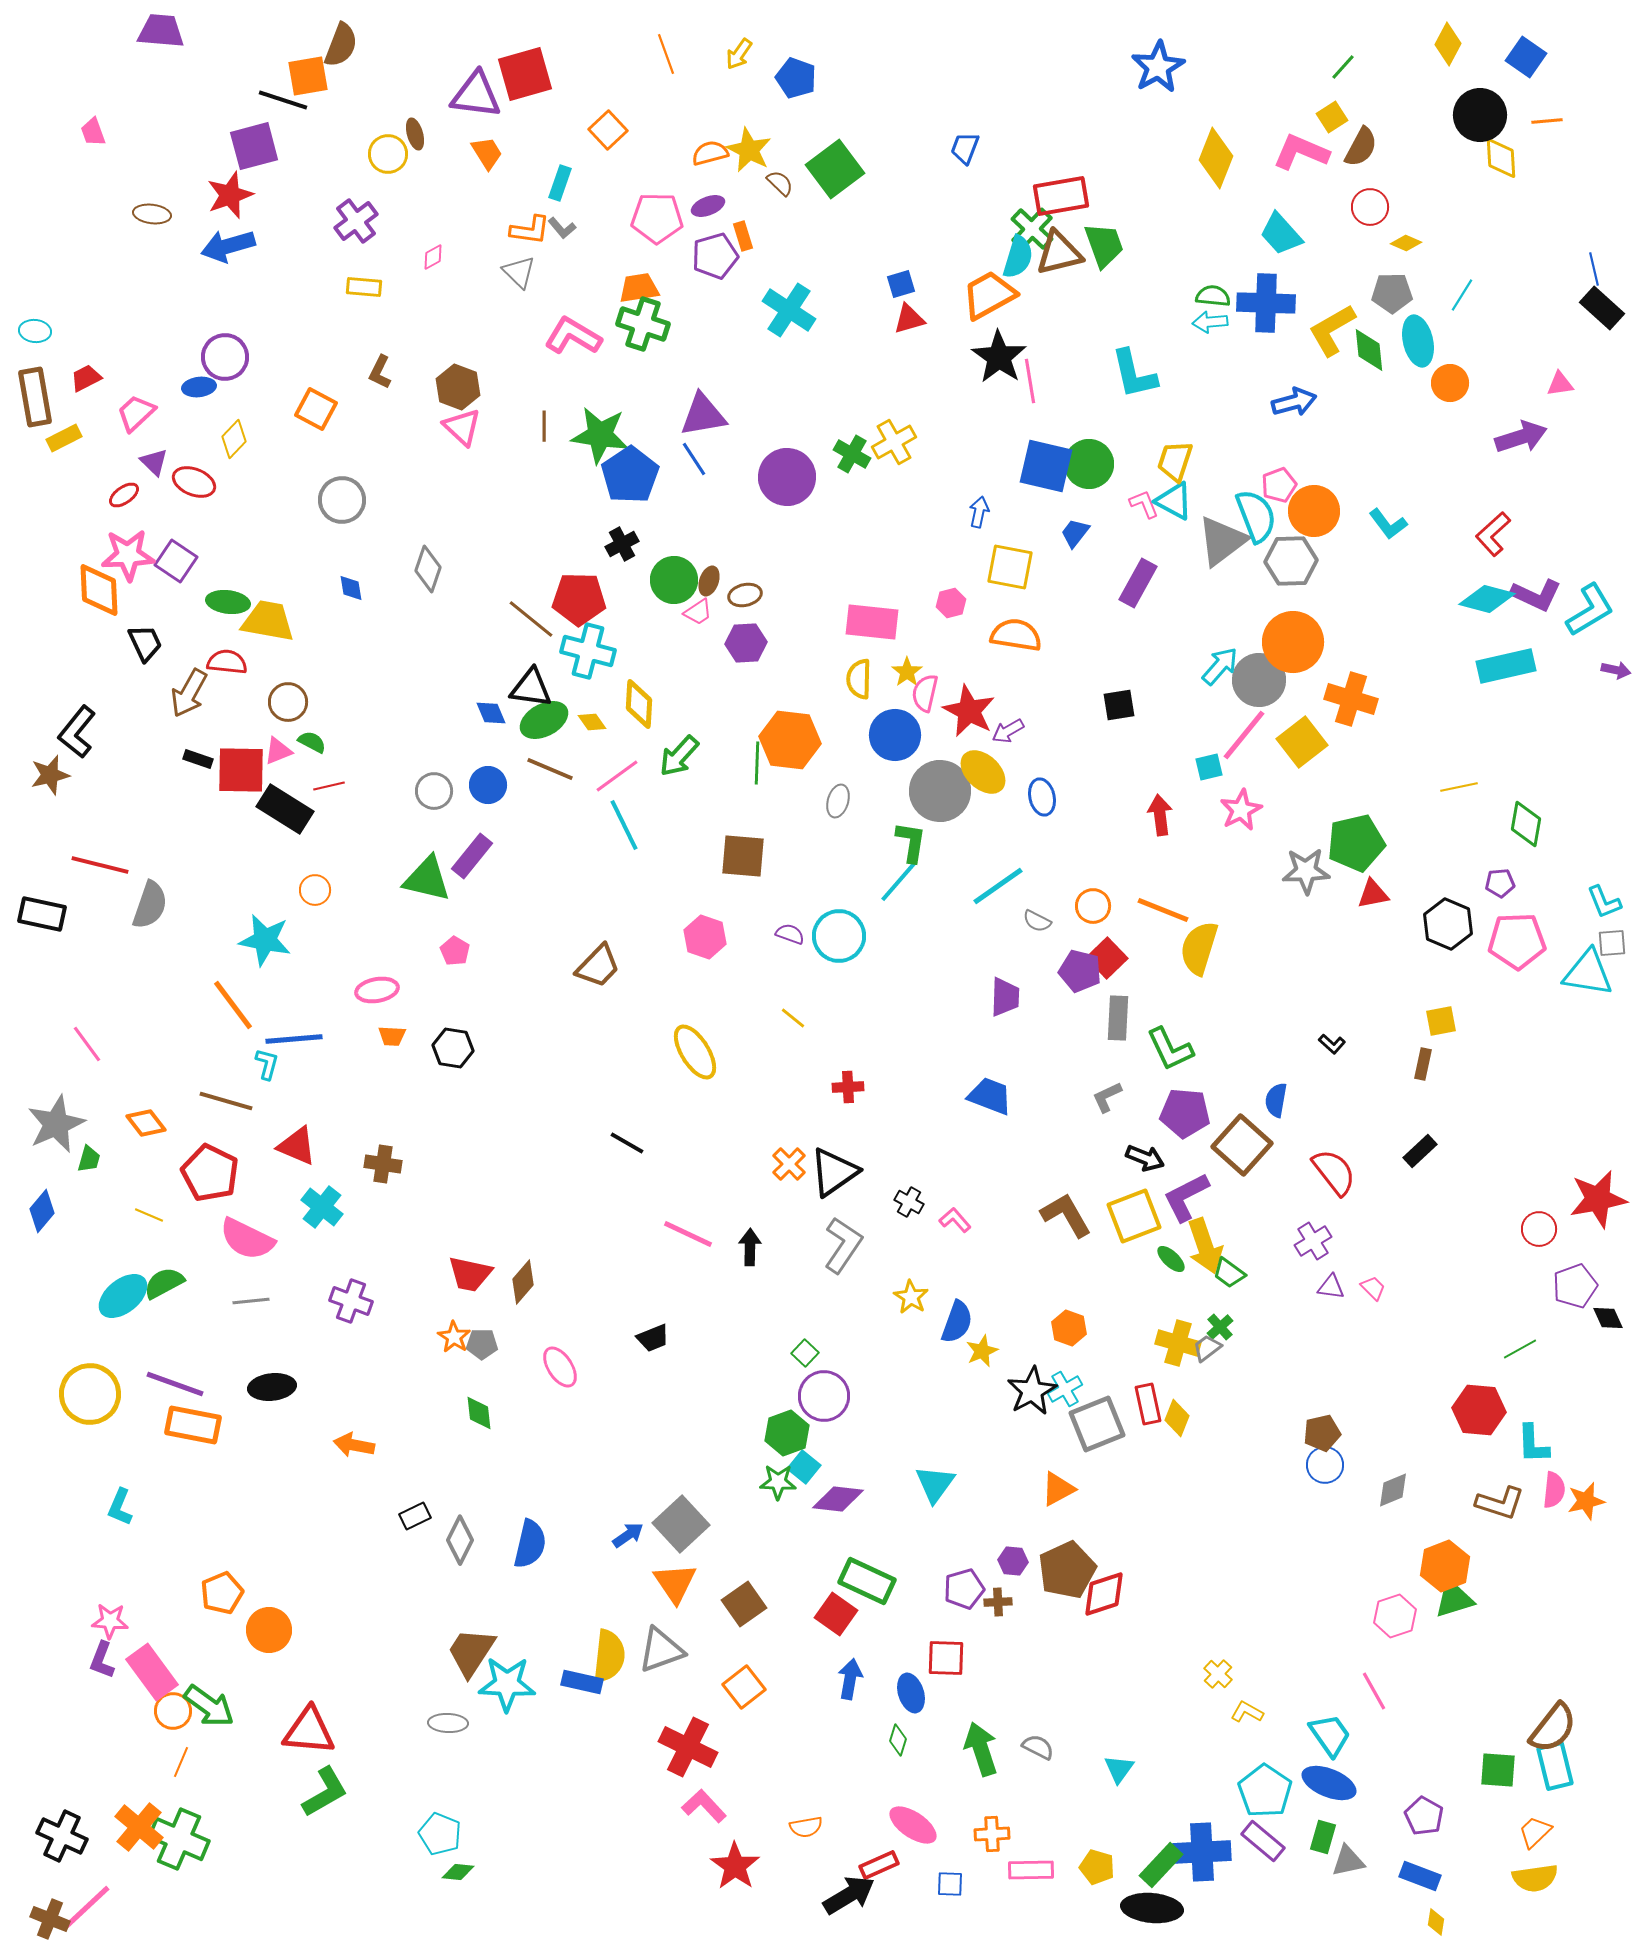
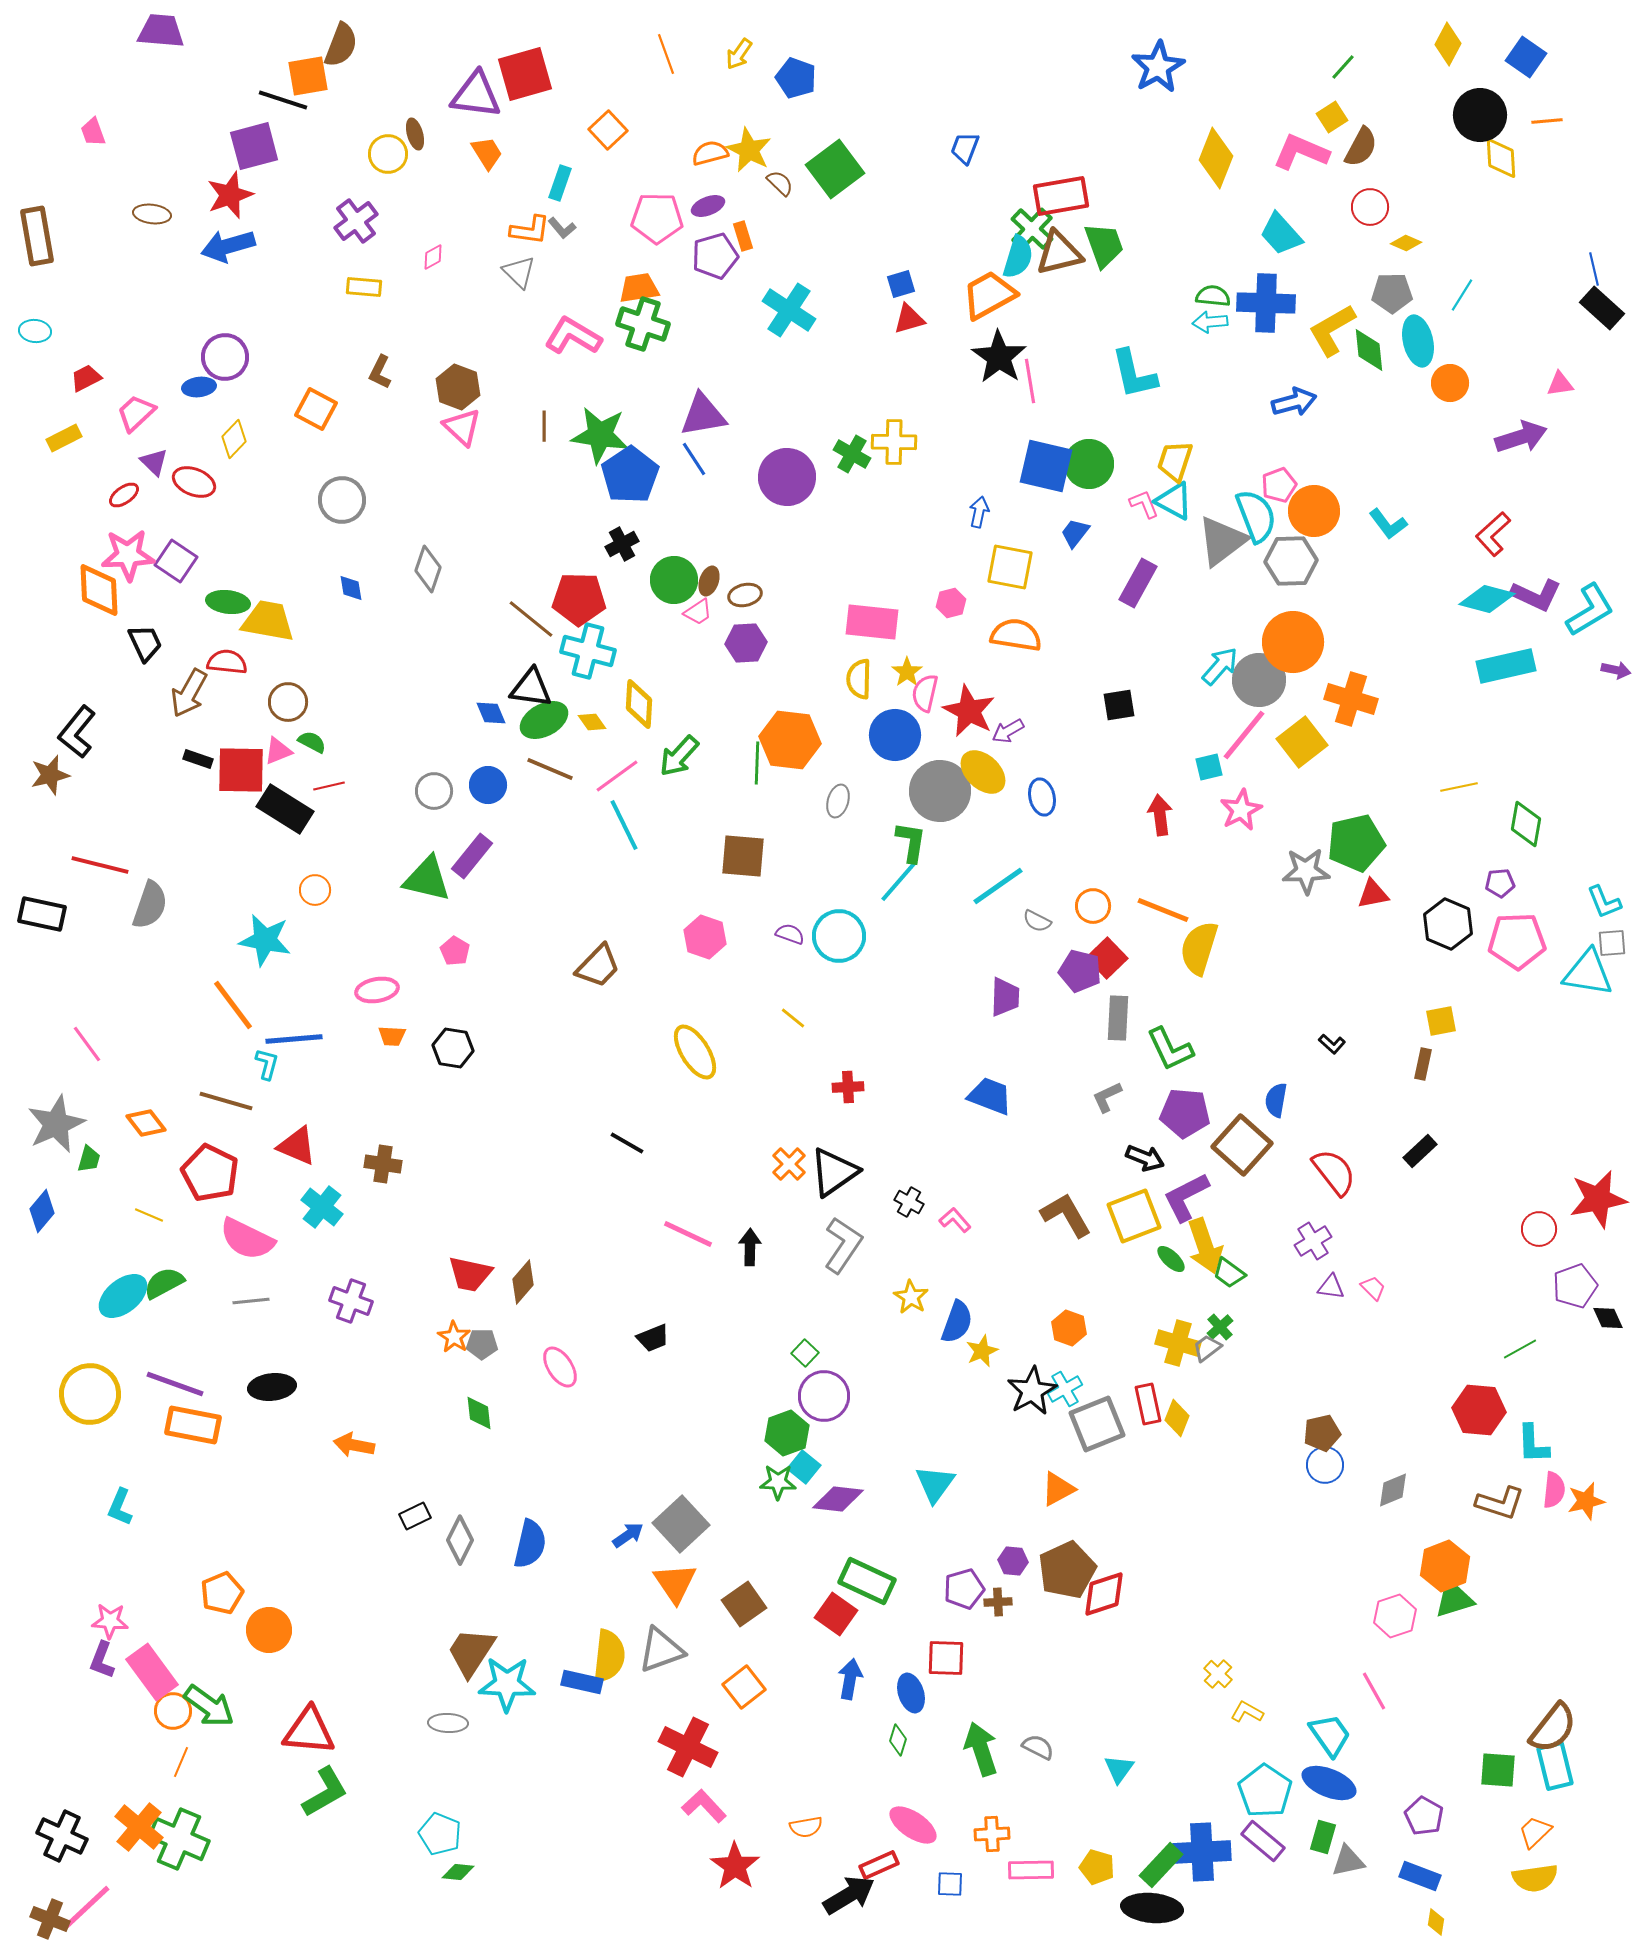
brown rectangle at (35, 397): moved 2 px right, 161 px up
yellow cross at (894, 442): rotated 30 degrees clockwise
